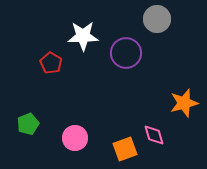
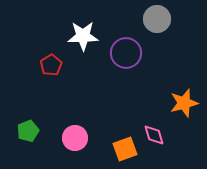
red pentagon: moved 2 px down; rotated 10 degrees clockwise
green pentagon: moved 7 px down
